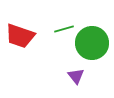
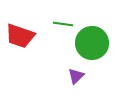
green line: moved 1 px left, 5 px up; rotated 24 degrees clockwise
purple triangle: rotated 24 degrees clockwise
